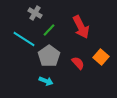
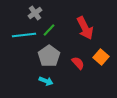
gray cross: rotated 24 degrees clockwise
red arrow: moved 4 px right, 1 px down
cyan line: moved 4 px up; rotated 40 degrees counterclockwise
